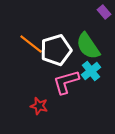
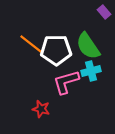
white pentagon: rotated 16 degrees clockwise
cyan cross: rotated 24 degrees clockwise
red star: moved 2 px right, 3 px down
